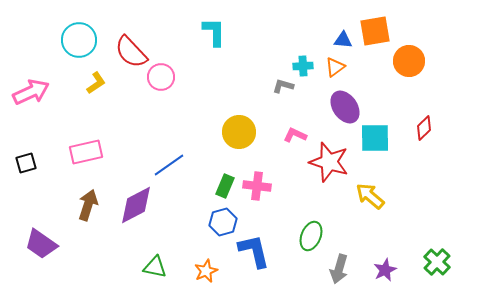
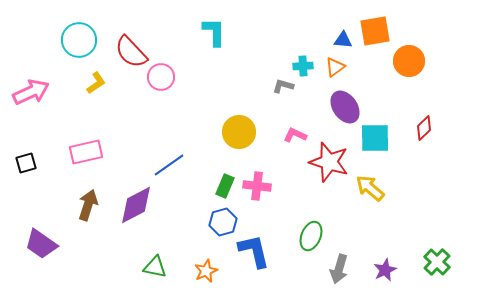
yellow arrow: moved 8 px up
